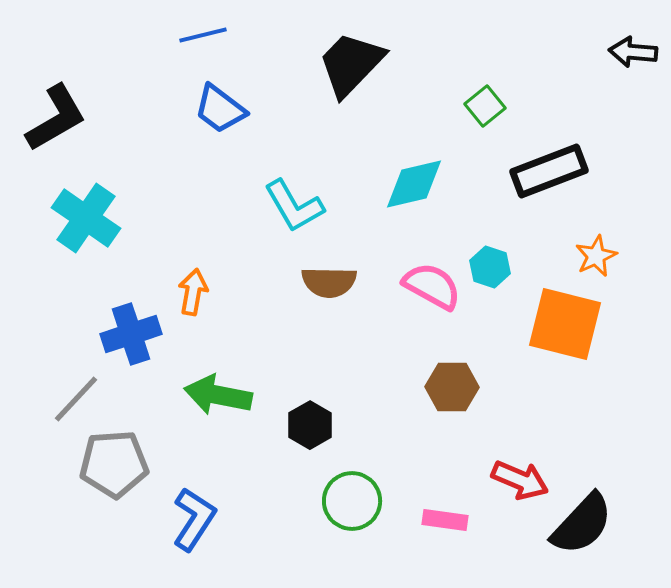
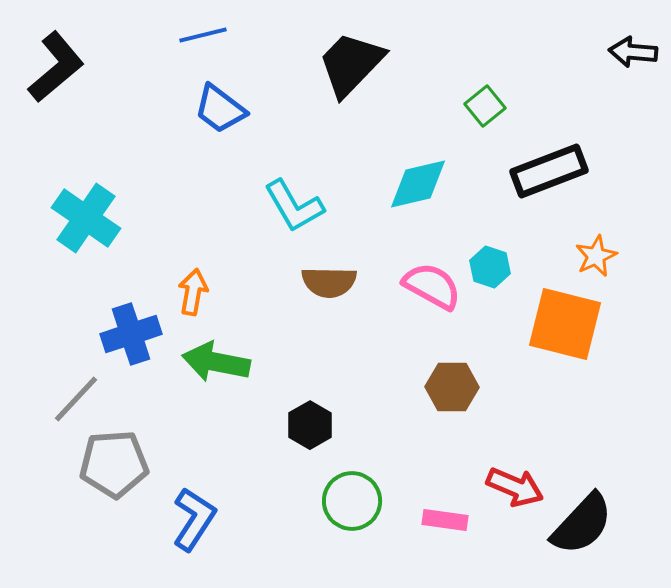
black L-shape: moved 51 px up; rotated 10 degrees counterclockwise
cyan diamond: moved 4 px right
green arrow: moved 2 px left, 33 px up
red arrow: moved 5 px left, 7 px down
